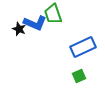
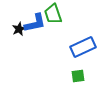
blue L-shape: rotated 35 degrees counterclockwise
black star: rotated 24 degrees clockwise
green square: moved 1 px left; rotated 16 degrees clockwise
